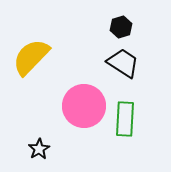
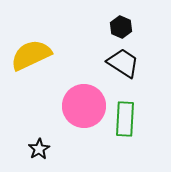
black hexagon: rotated 20 degrees counterclockwise
yellow semicircle: moved 2 px up; rotated 21 degrees clockwise
